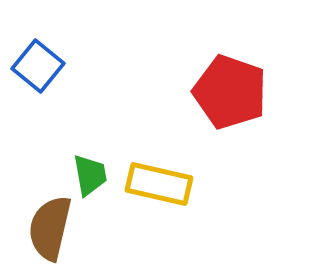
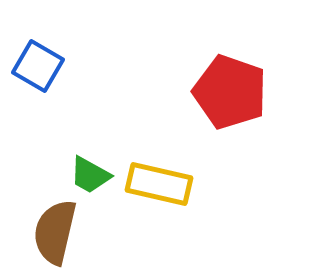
blue square: rotated 9 degrees counterclockwise
green trapezoid: rotated 129 degrees clockwise
brown semicircle: moved 5 px right, 4 px down
